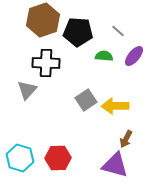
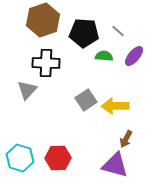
black pentagon: moved 6 px right, 1 px down
